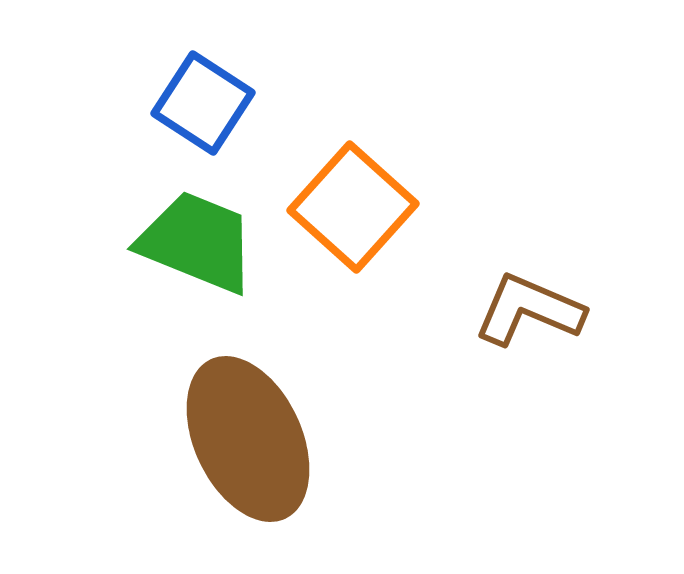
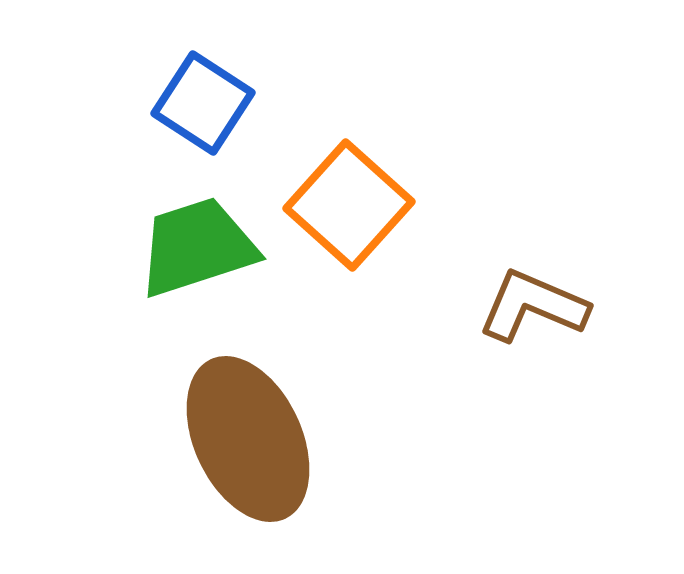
orange square: moved 4 px left, 2 px up
green trapezoid: moved 5 px down; rotated 40 degrees counterclockwise
brown L-shape: moved 4 px right, 4 px up
